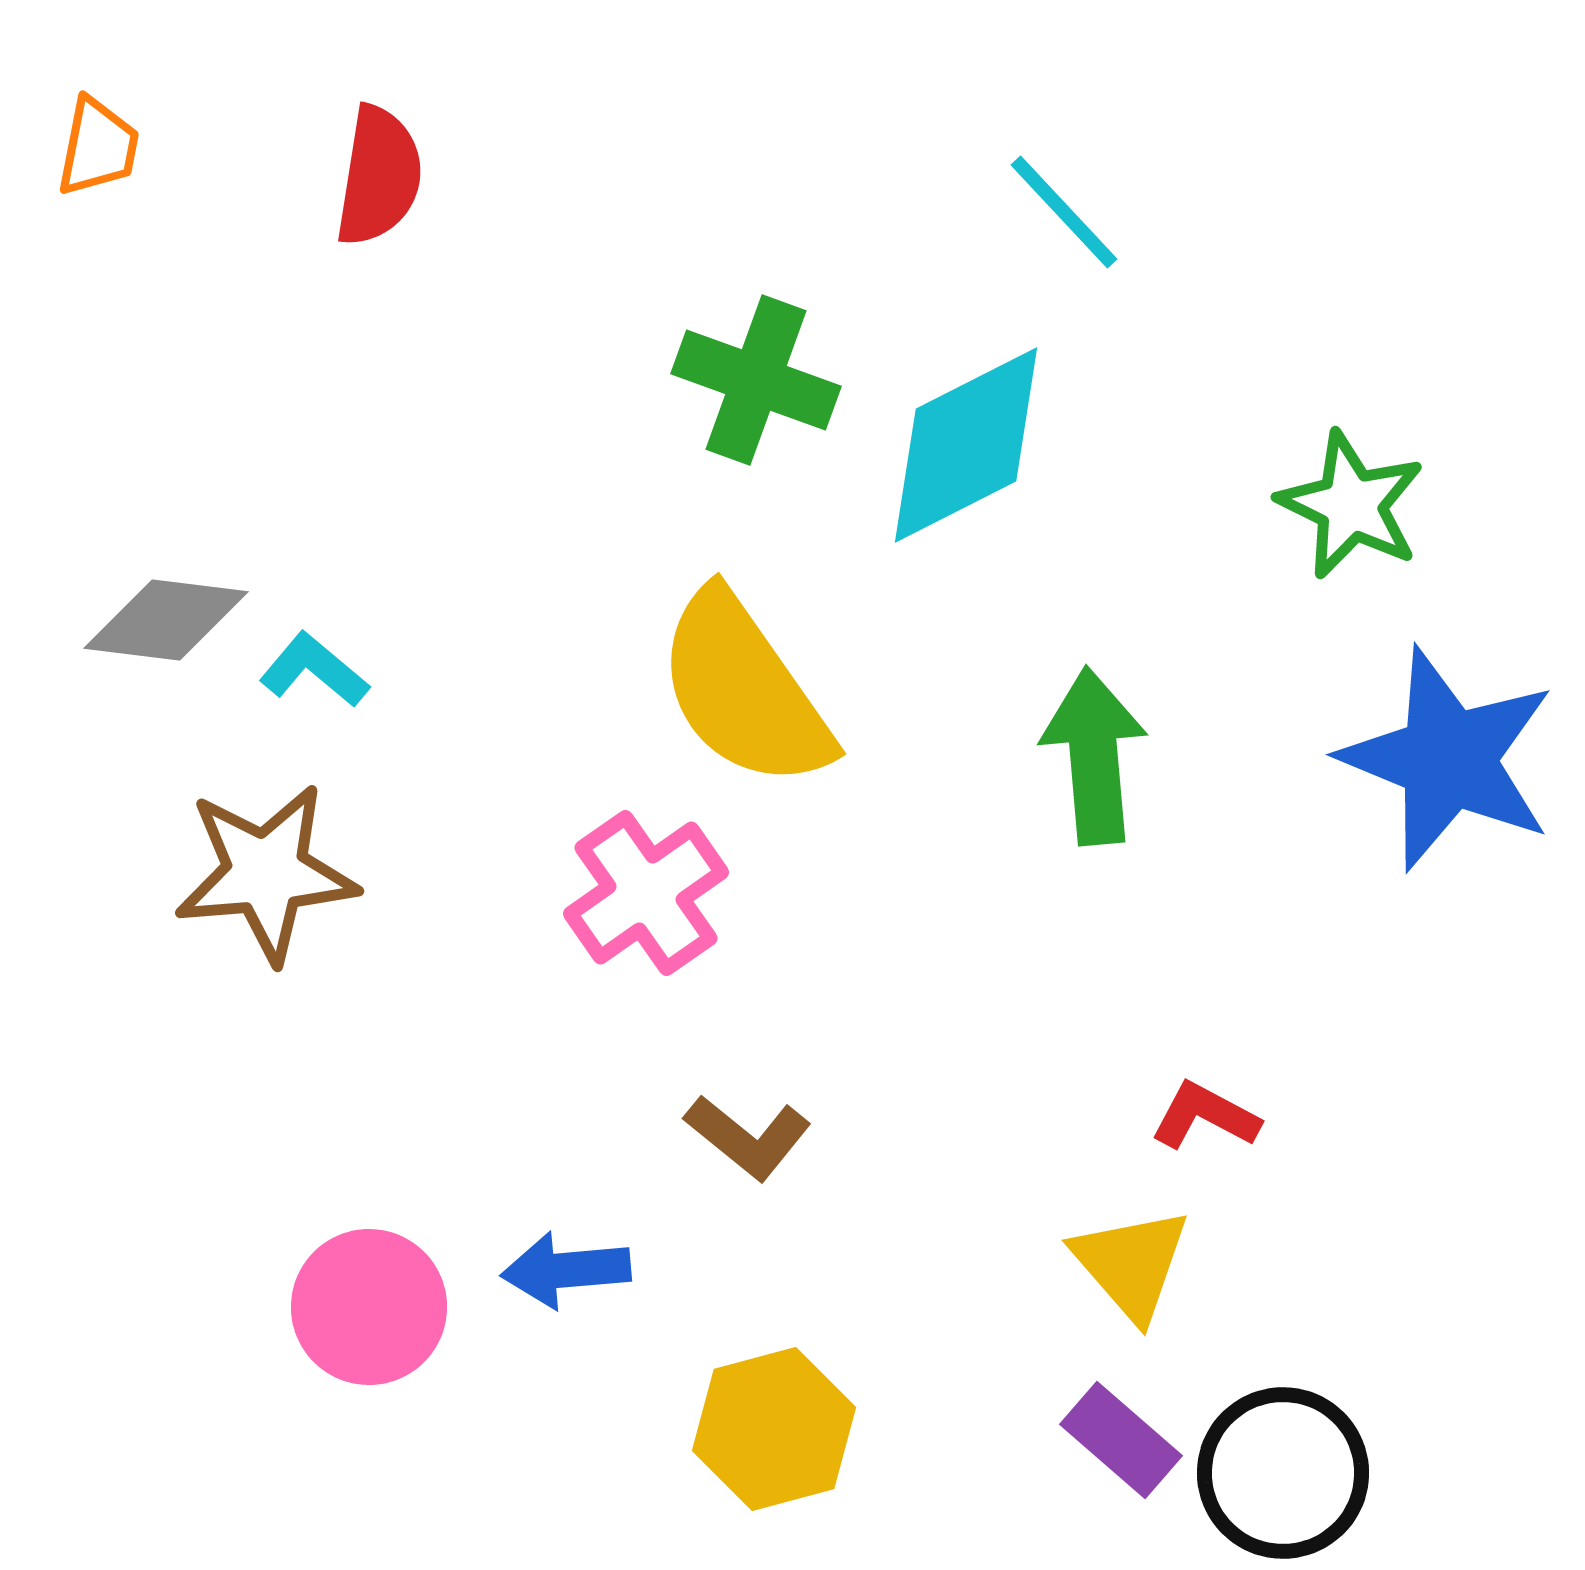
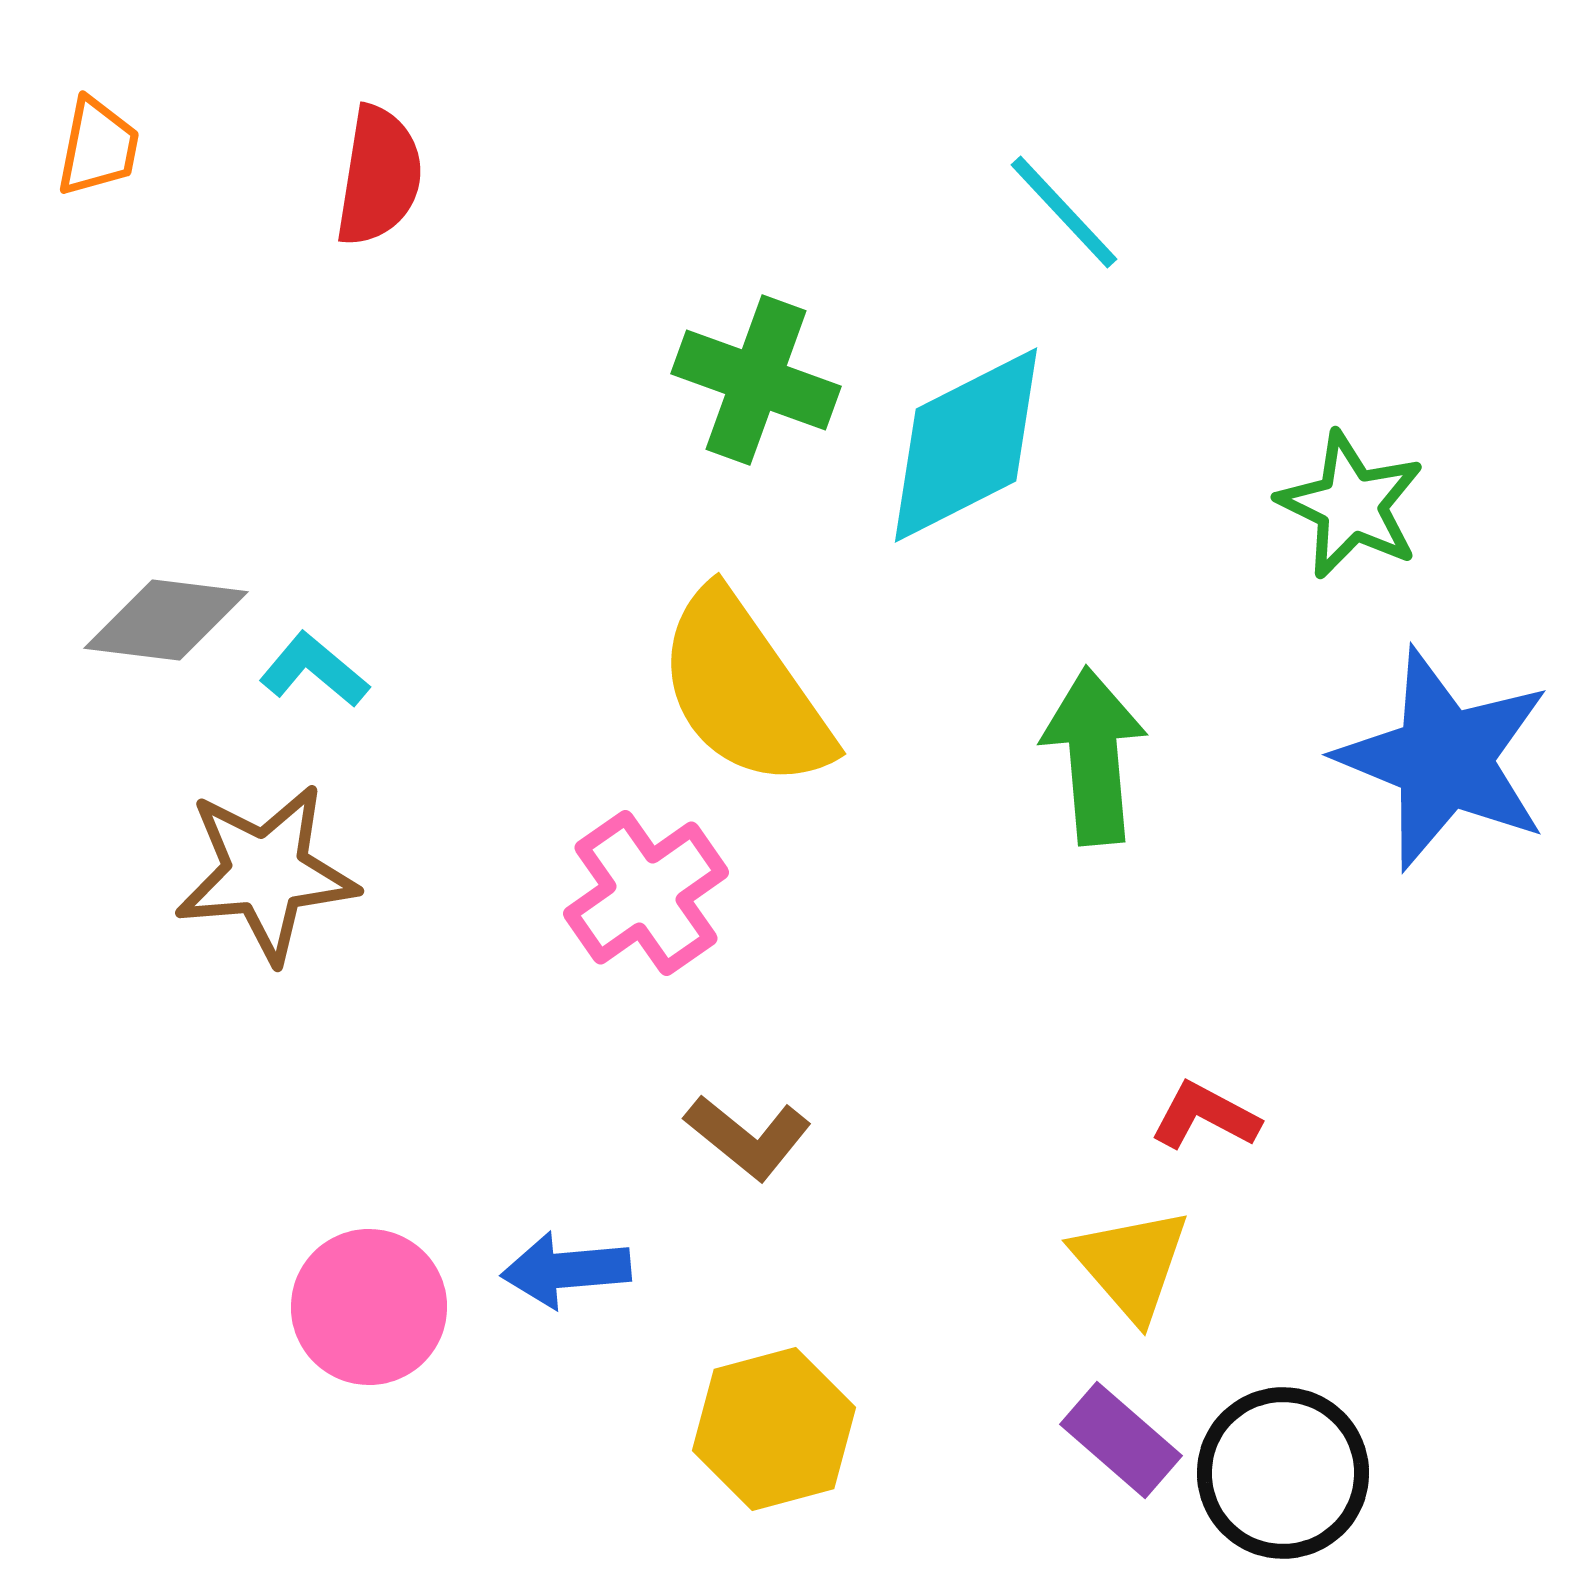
blue star: moved 4 px left
